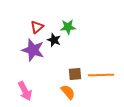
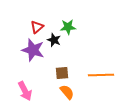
brown square: moved 13 px left, 1 px up
orange semicircle: moved 1 px left
